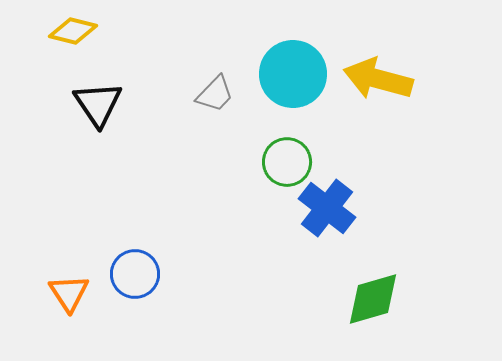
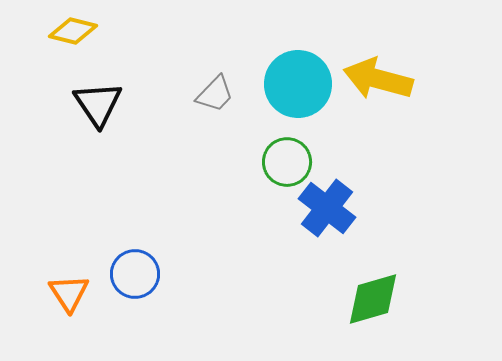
cyan circle: moved 5 px right, 10 px down
